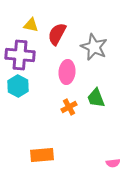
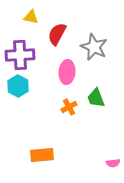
yellow triangle: moved 8 px up
purple cross: rotated 8 degrees counterclockwise
